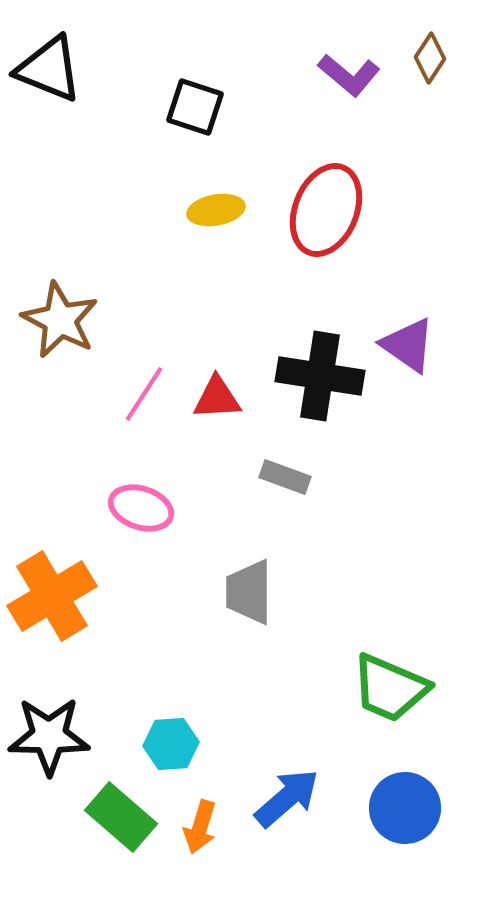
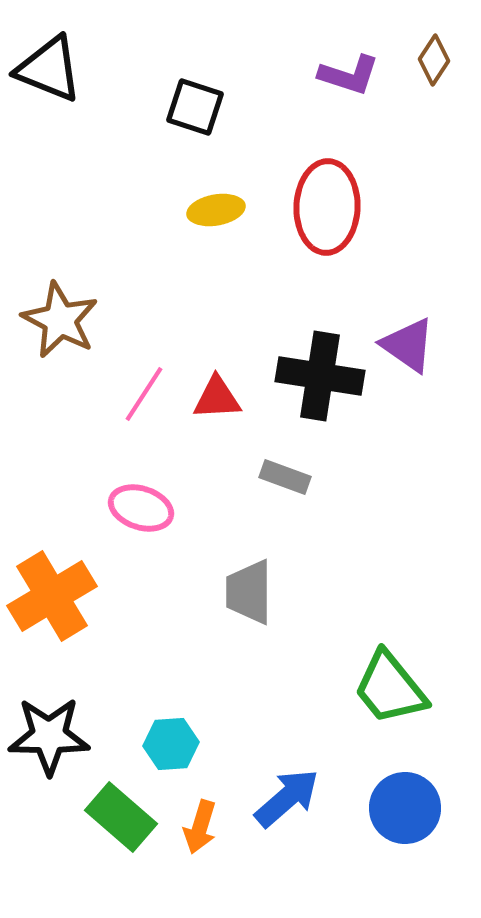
brown diamond: moved 4 px right, 2 px down
purple L-shape: rotated 22 degrees counterclockwise
red ellipse: moved 1 px right, 3 px up; rotated 20 degrees counterclockwise
green trapezoid: rotated 28 degrees clockwise
